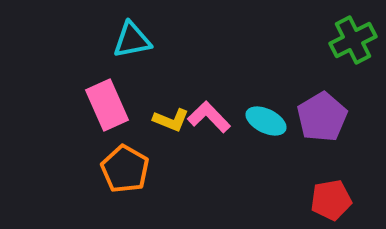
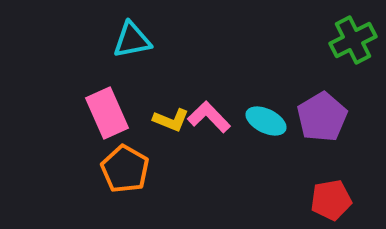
pink rectangle: moved 8 px down
